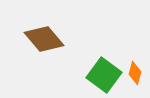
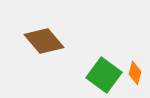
brown diamond: moved 2 px down
